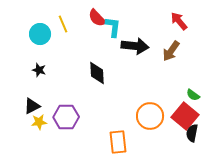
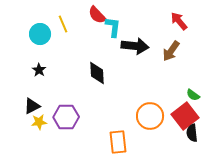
red semicircle: moved 3 px up
black star: rotated 16 degrees clockwise
red square: rotated 12 degrees clockwise
black semicircle: rotated 18 degrees counterclockwise
